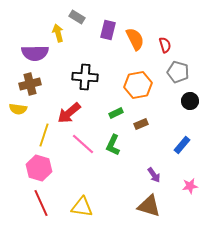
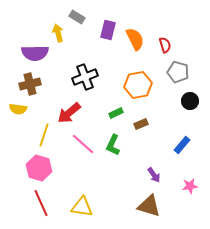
black cross: rotated 25 degrees counterclockwise
